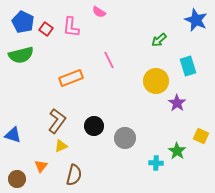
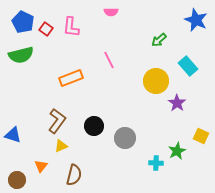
pink semicircle: moved 12 px right; rotated 32 degrees counterclockwise
cyan rectangle: rotated 24 degrees counterclockwise
green star: rotated 12 degrees clockwise
brown circle: moved 1 px down
